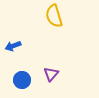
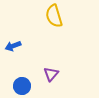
blue circle: moved 6 px down
